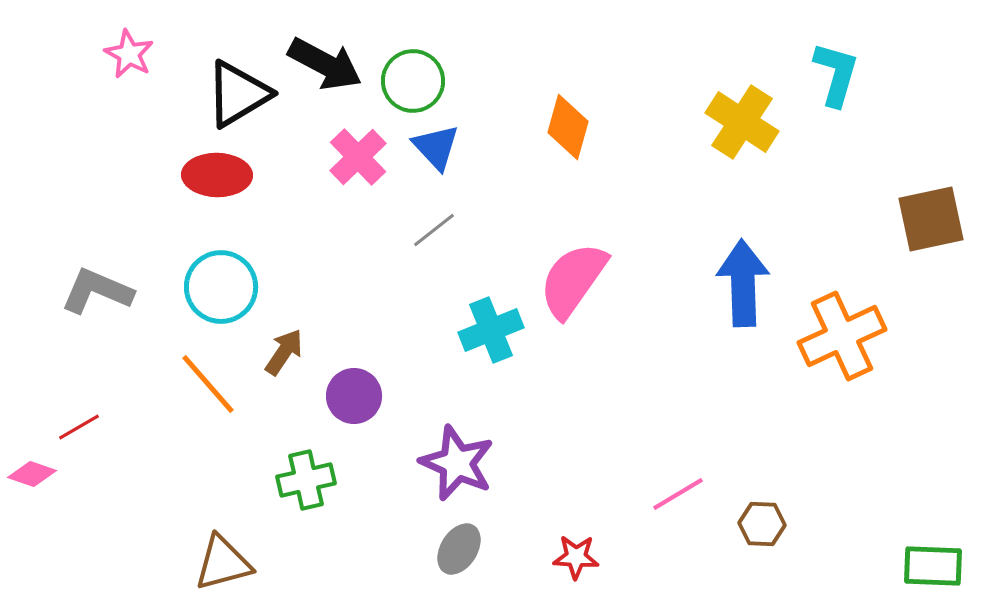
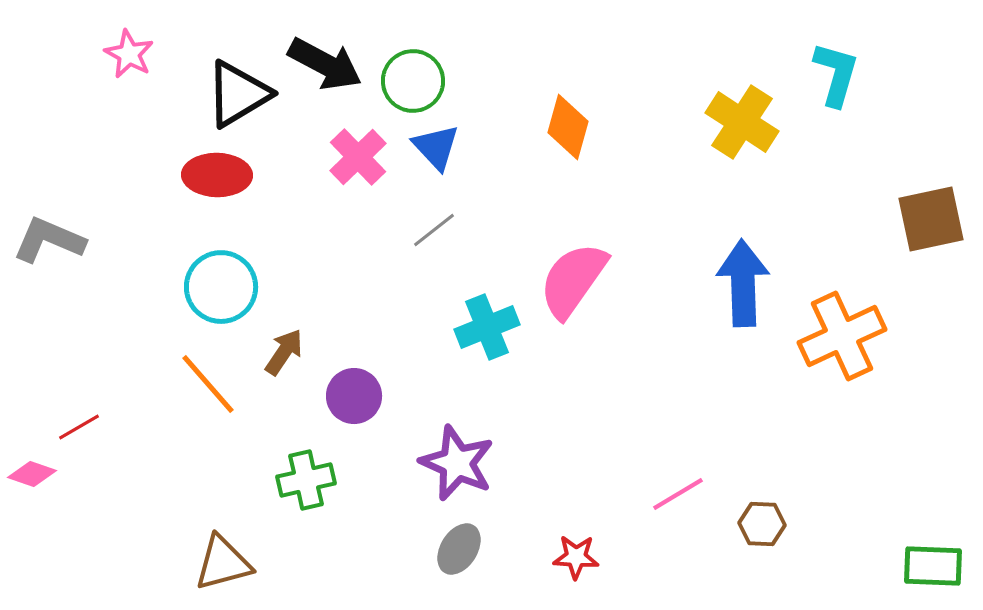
gray L-shape: moved 48 px left, 51 px up
cyan cross: moved 4 px left, 3 px up
